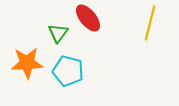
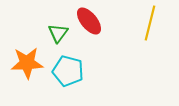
red ellipse: moved 1 px right, 3 px down
